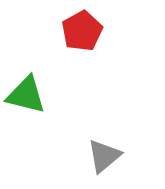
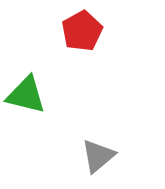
gray triangle: moved 6 px left
